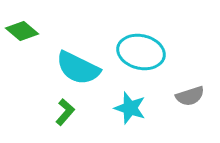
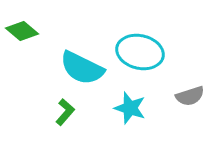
cyan ellipse: moved 1 px left
cyan semicircle: moved 4 px right
